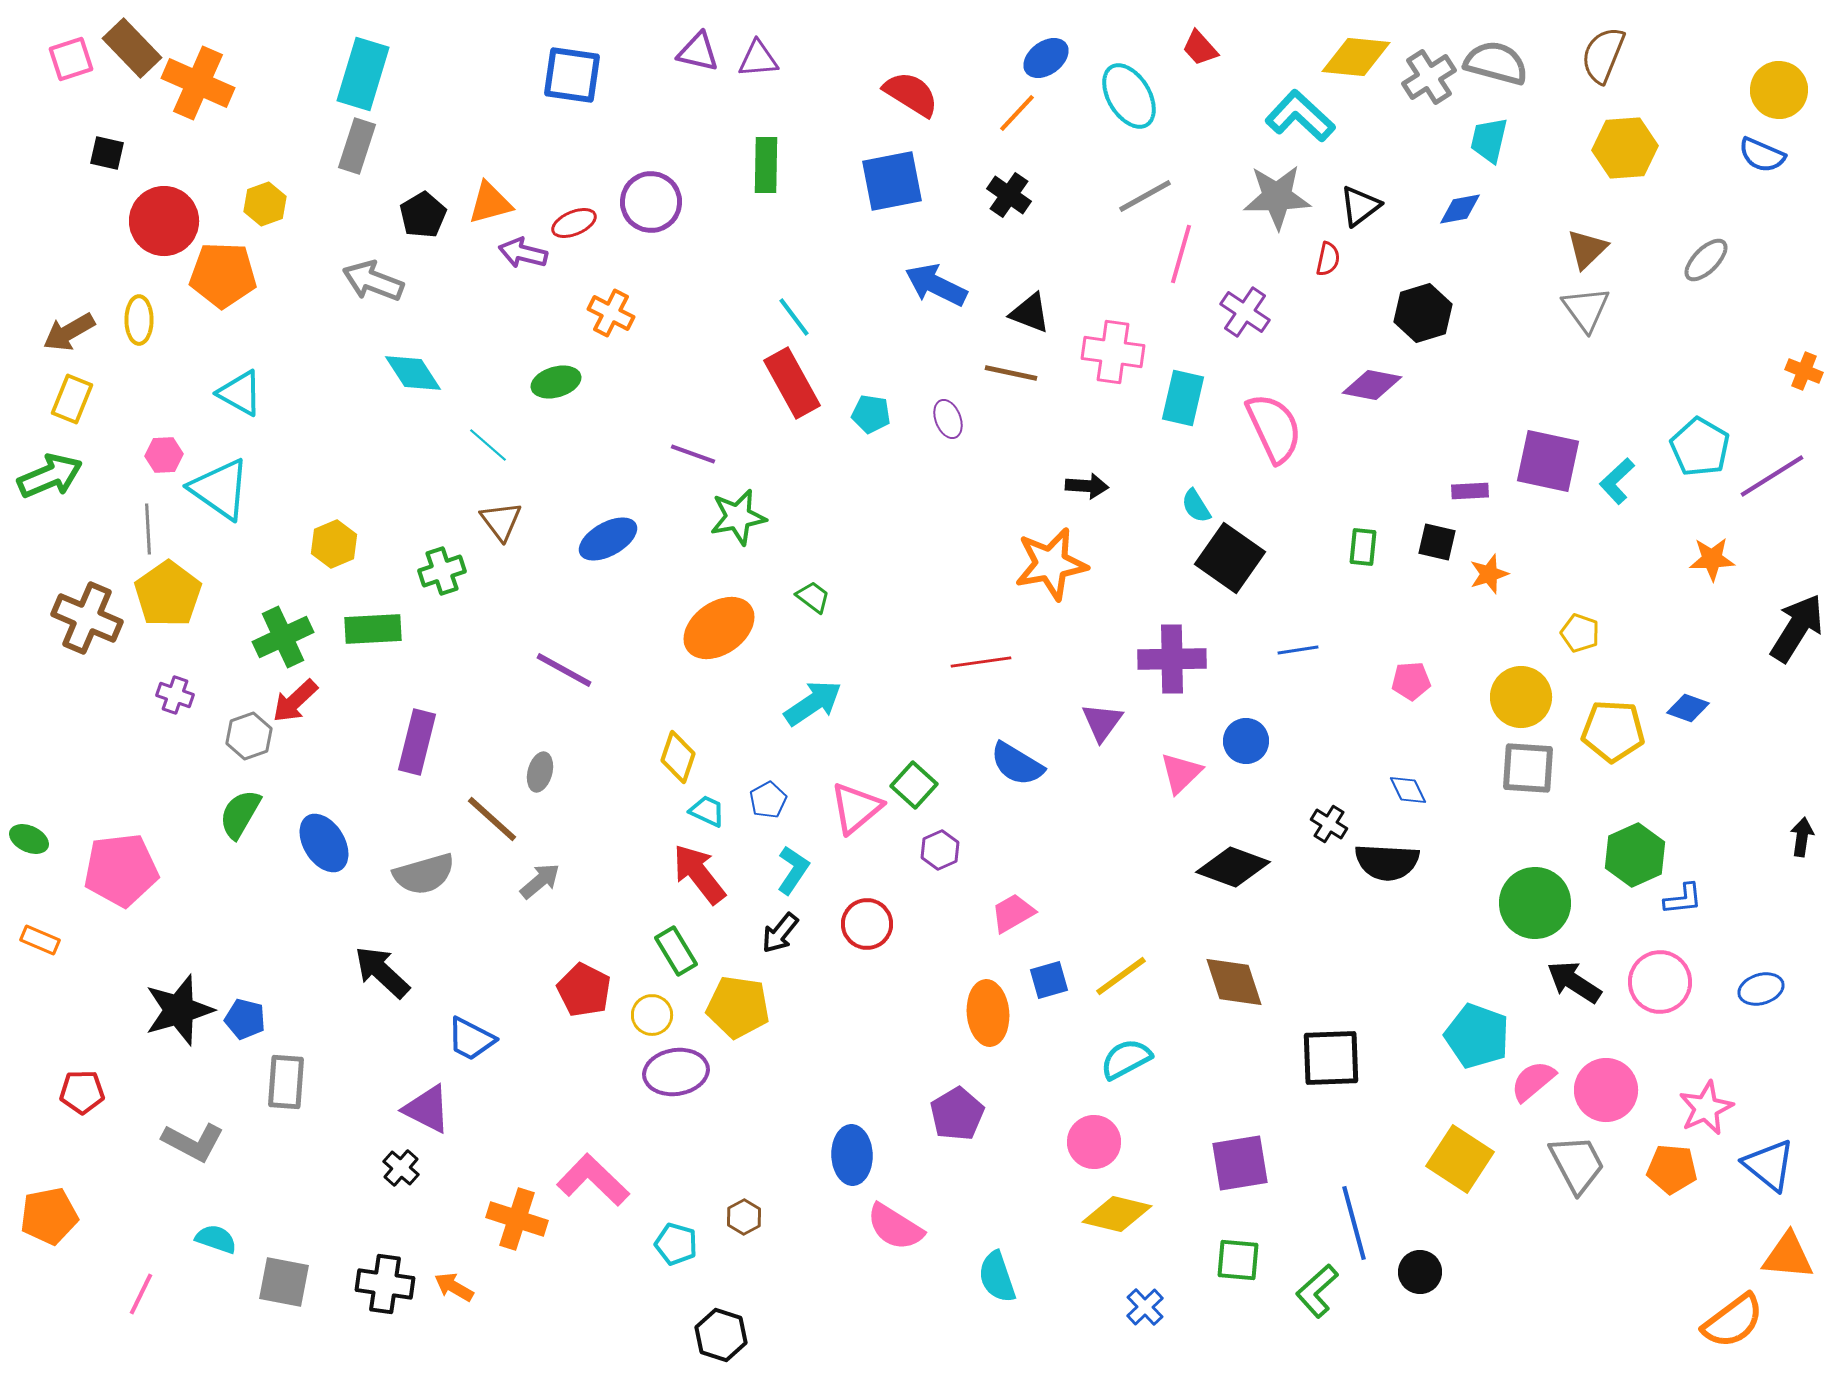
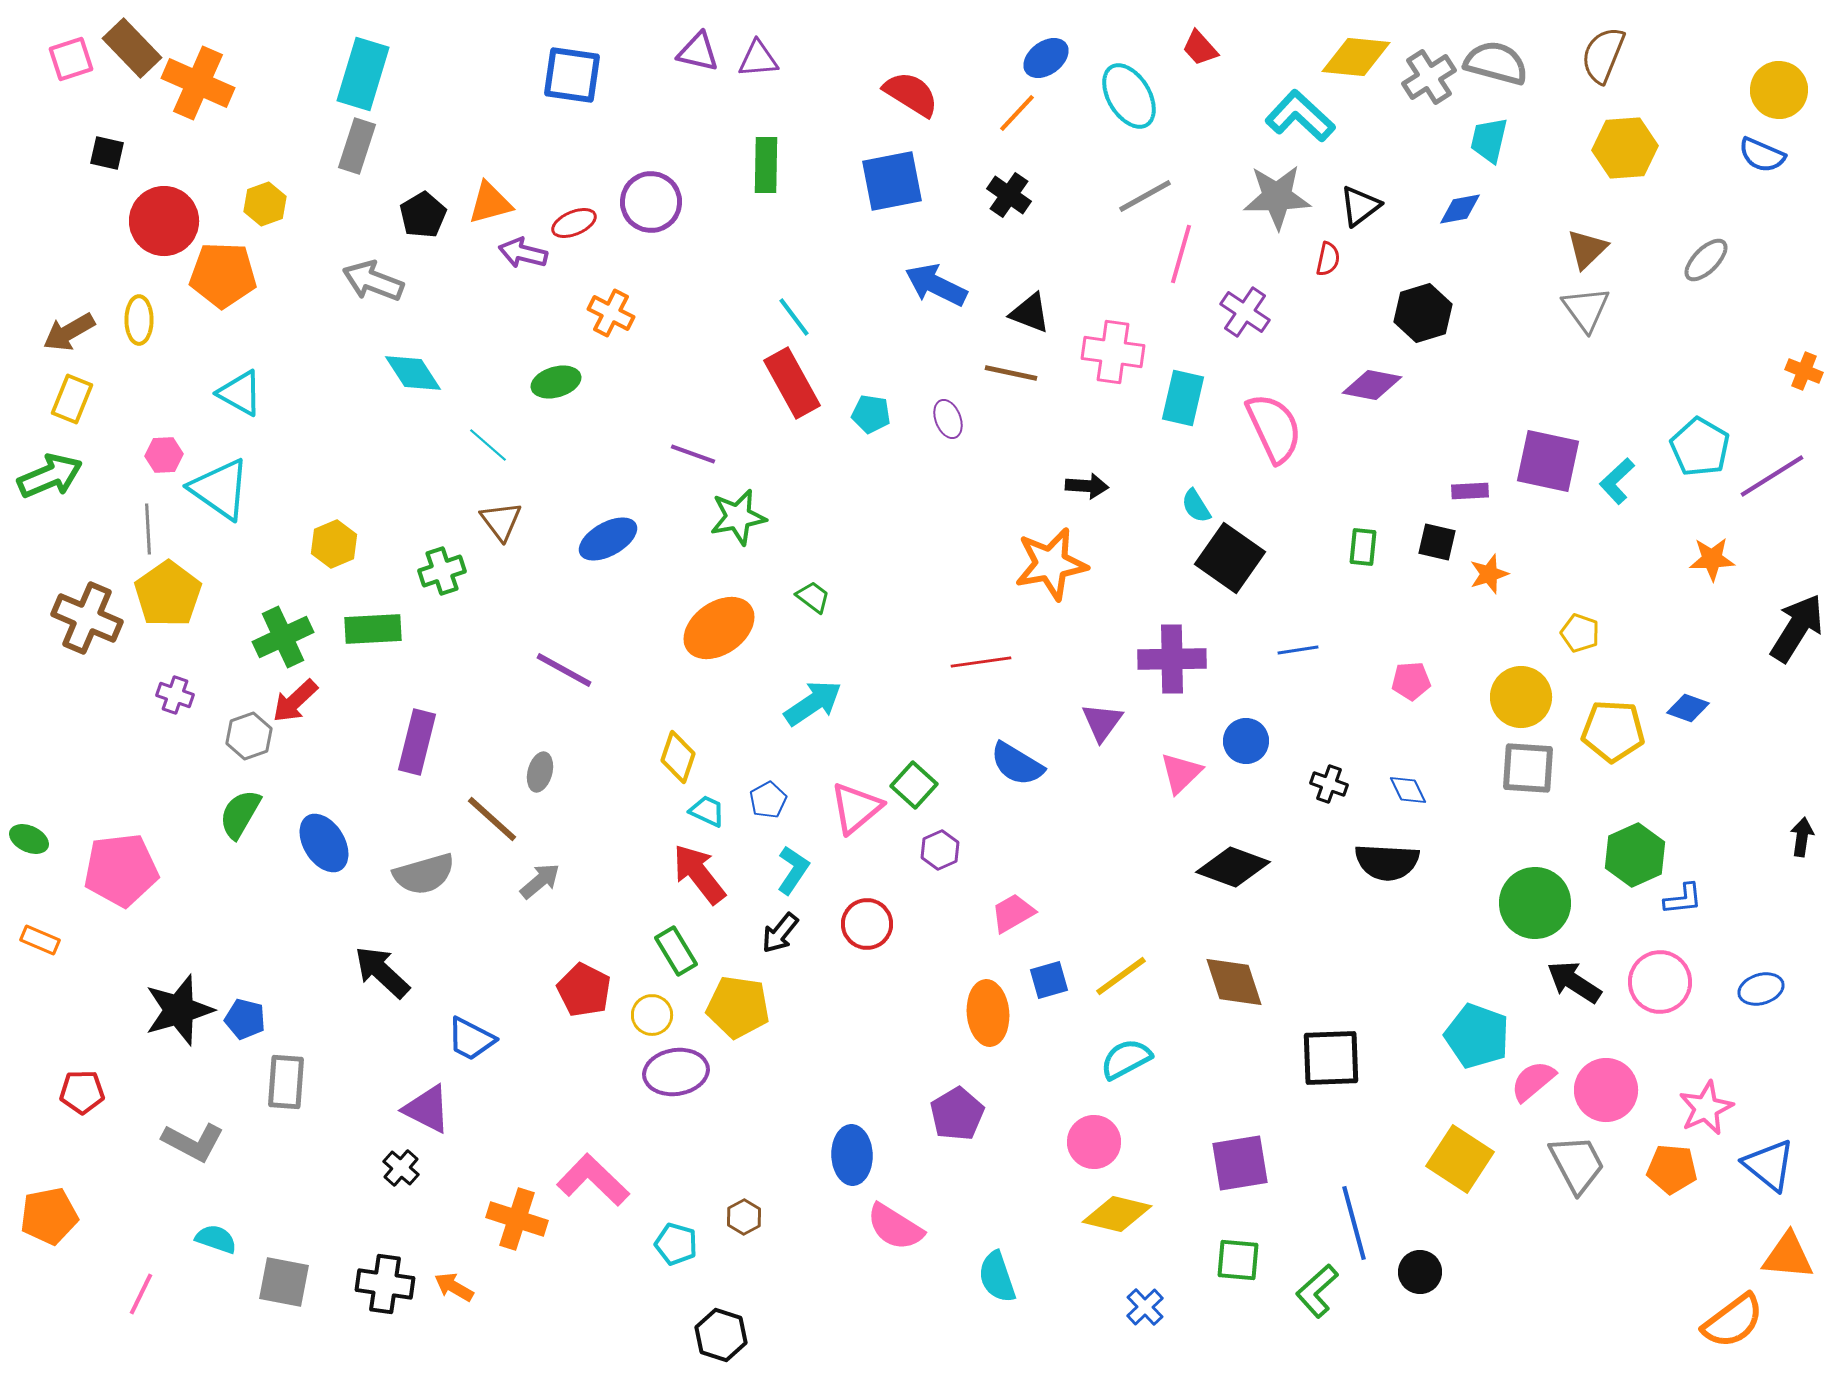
black cross at (1329, 824): moved 40 px up; rotated 12 degrees counterclockwise
